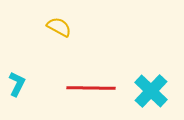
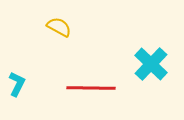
cyan cross: moved 27 px up
